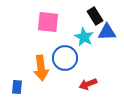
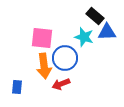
black rectangle: rotated 18 degrees counterclockwise
pink square: moved 6 px left, 16 px down
cyan star: rotated 12 degrees counterclockwise
orange arrow: moved 3 px right, 2 px up
red arrow: moved 27 px left
